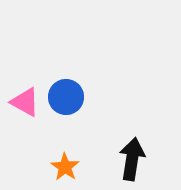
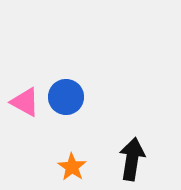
orange star: moved 7 px right
